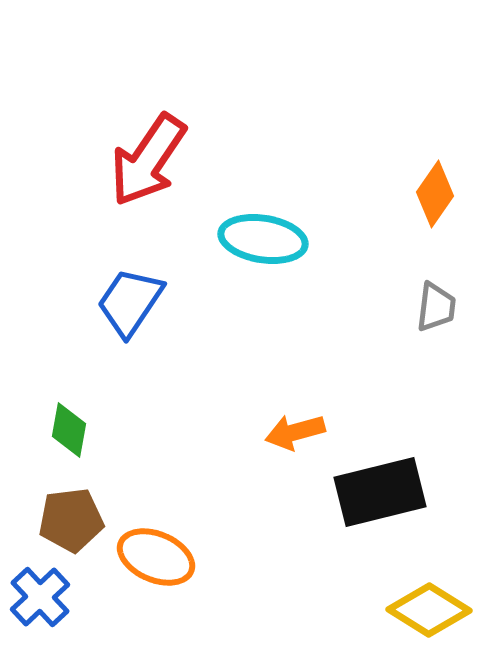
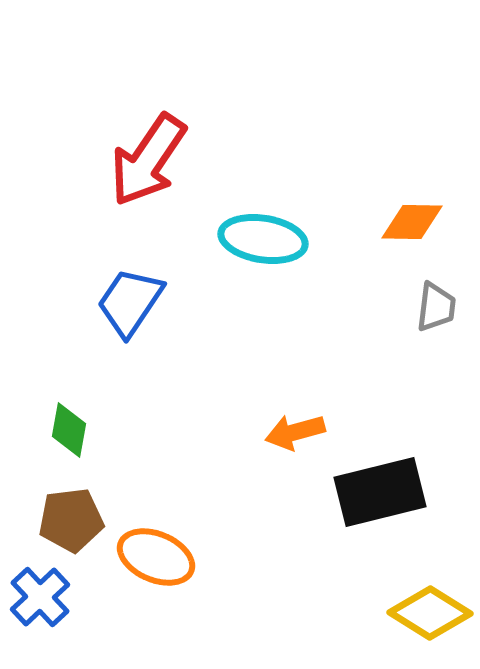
orange diamond: moved 23 px left, 28 px down; rotated 56 degrees clockwise
yellow diamond: moved 1 px right, 3 px down
